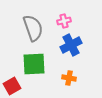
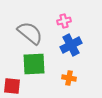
gray semicircle: moved 3 px left, 5 px down; rotated 32 degrees counterclockwise
red square: rotated 36 degrees clockwise
